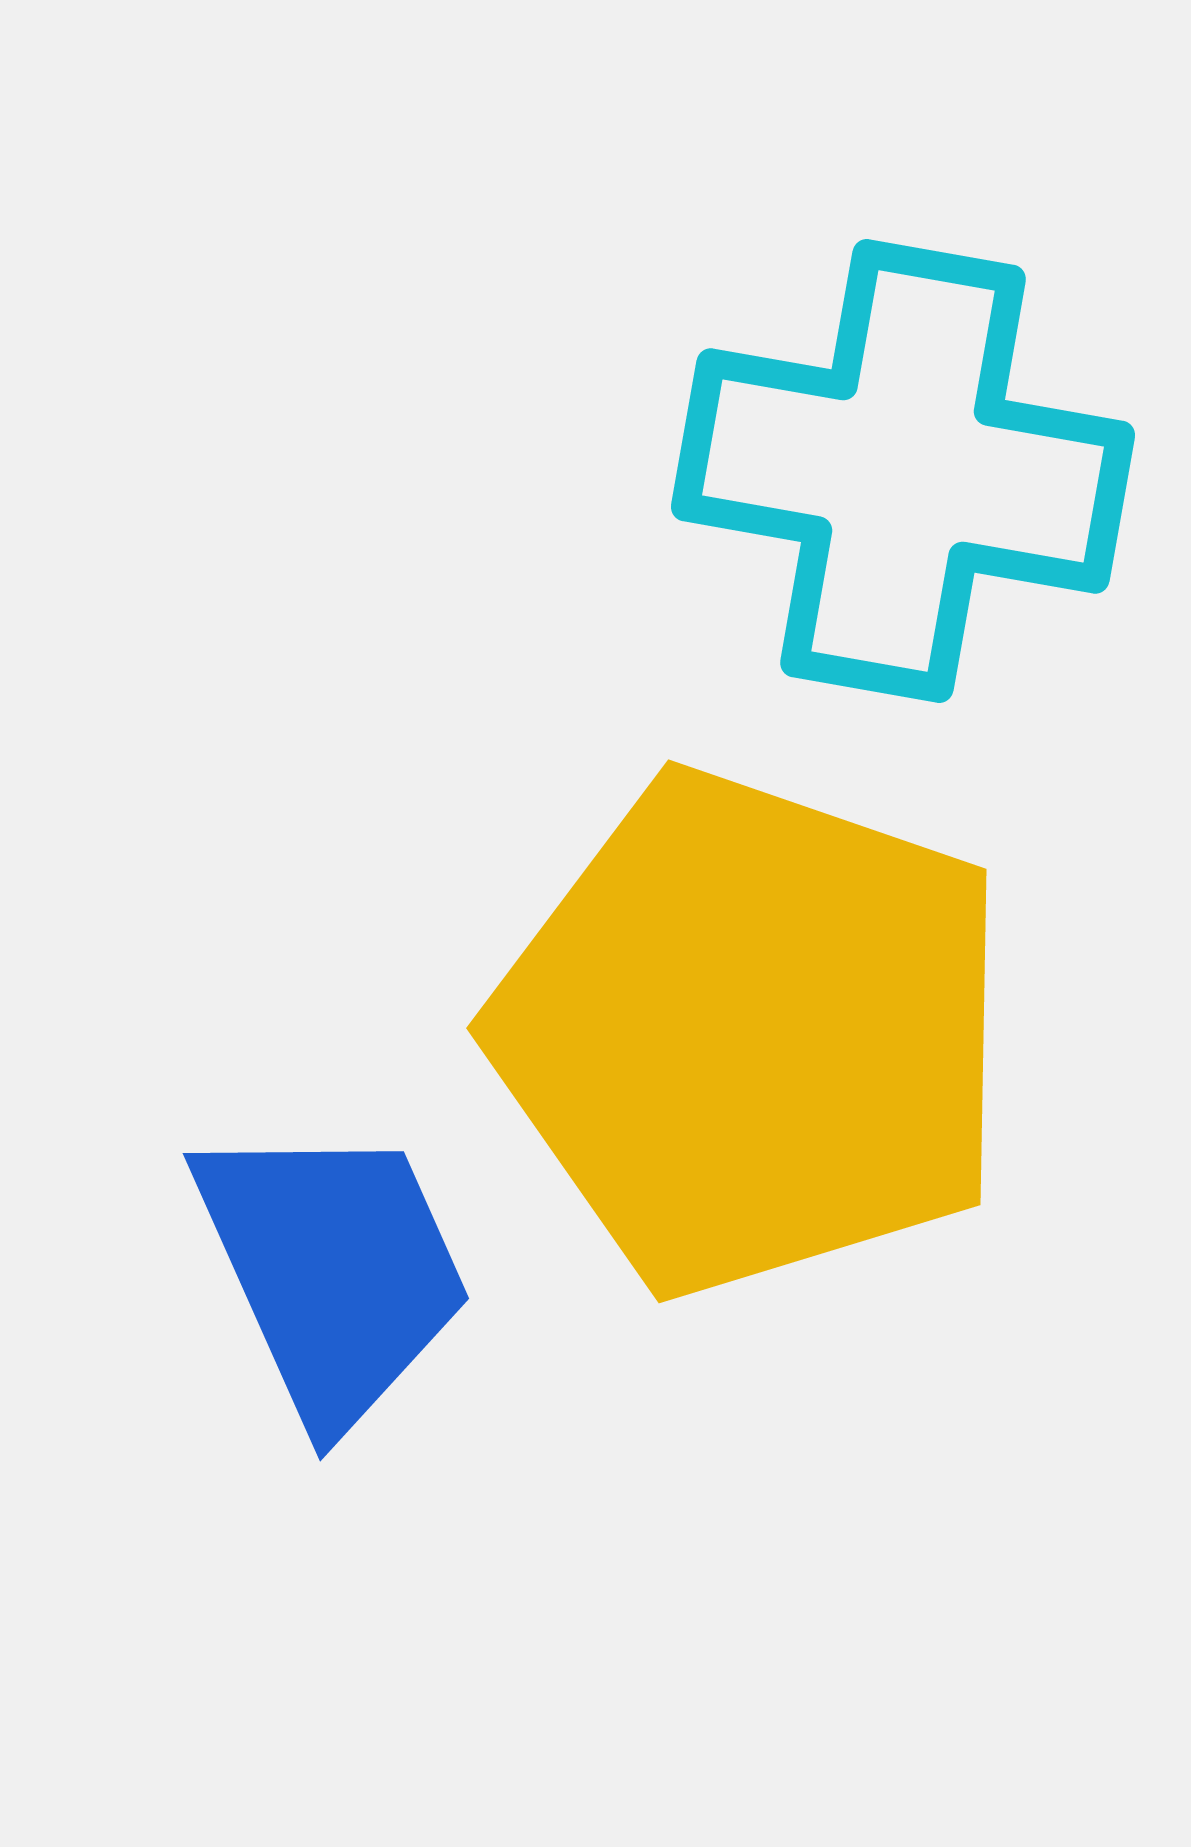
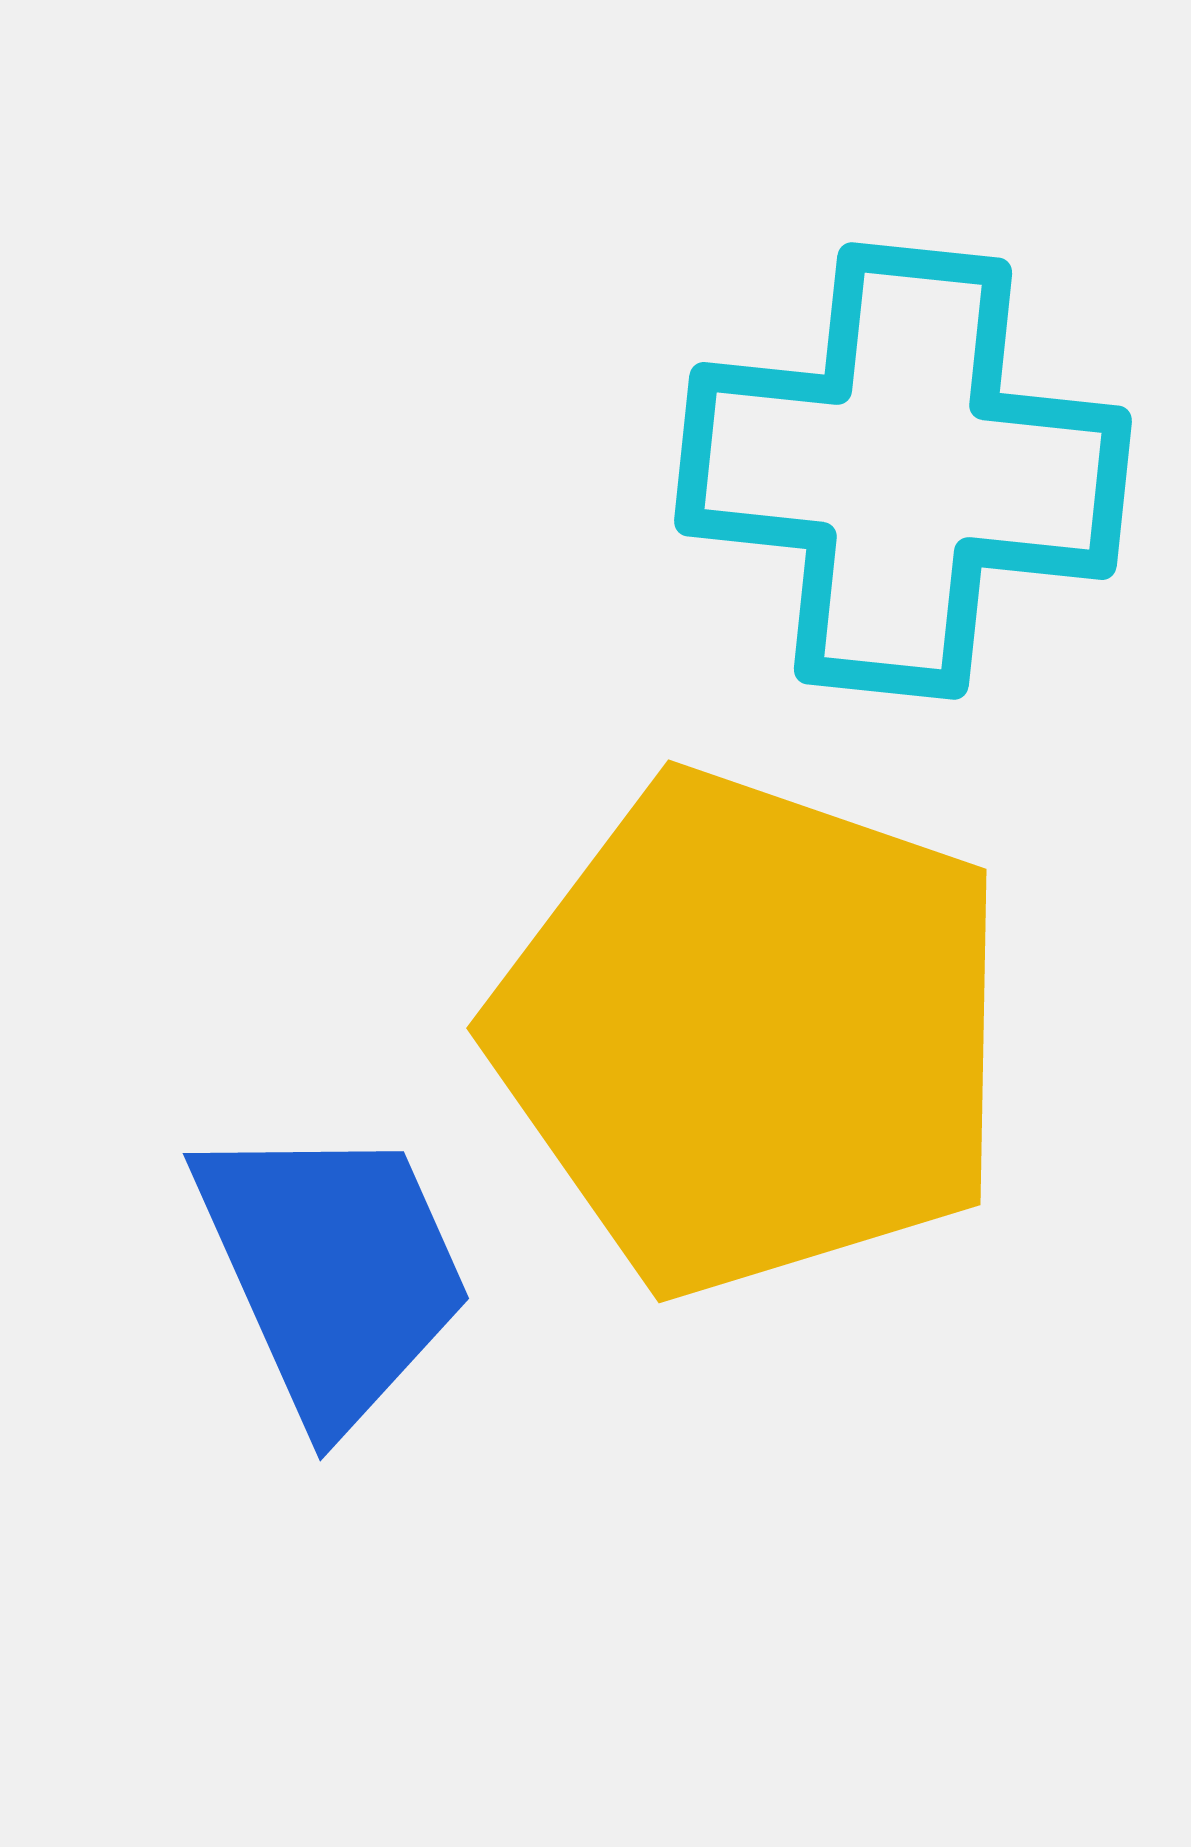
cyan cross: rotated 4 degrees counterclockwise
